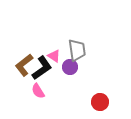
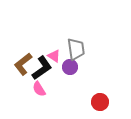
gray trapezoid: moved 1 px left, 1 px up
brown L-shape: moved 1 px left, 1 px up
pink semicircle: moved 1 px right, 2 px up
